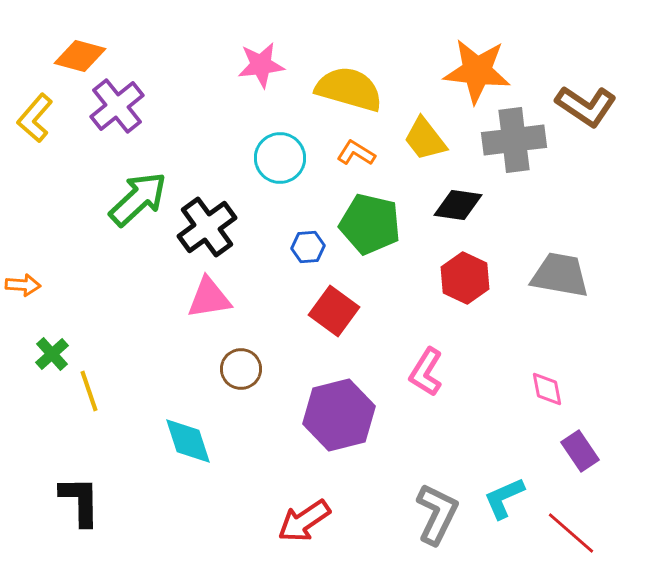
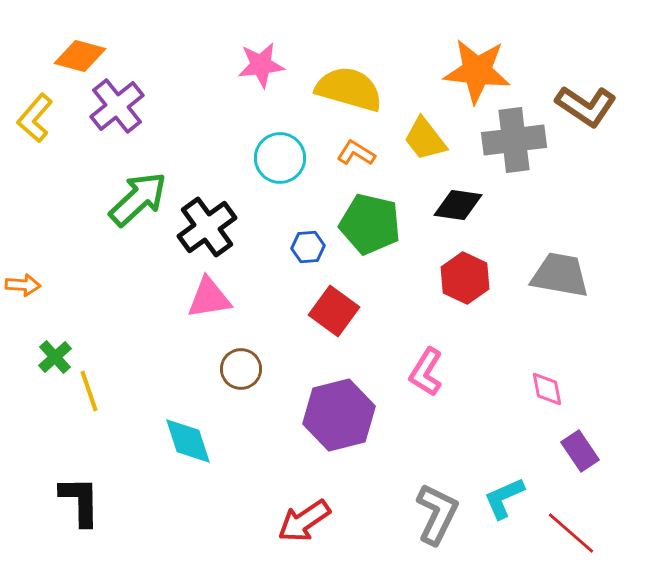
green cross: moved 3 px right, 3 px down
